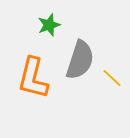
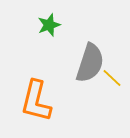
gray semicircle: moved 10 px right, 3 px down
orange L-shape: moved 3 px right, 23 px down
